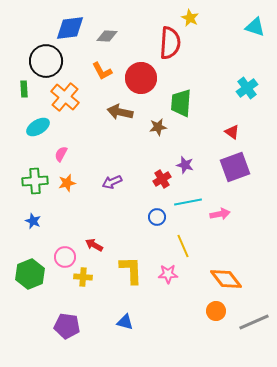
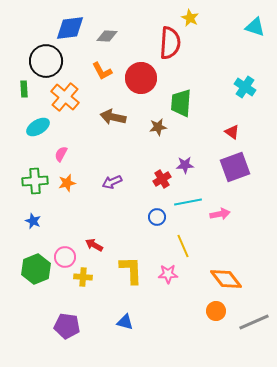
cyan cross: moved 2 px left, 1 px up; rotated 20 degrees counterclockwise
brown arrow: moved 7 px left, 5 px down
purple star: rotated 18 degrees counterclockwise
green hexagon: moved 6 px right, 5 px up
